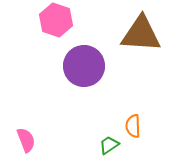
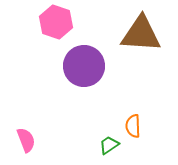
pink hexagon: moved 2 px down
